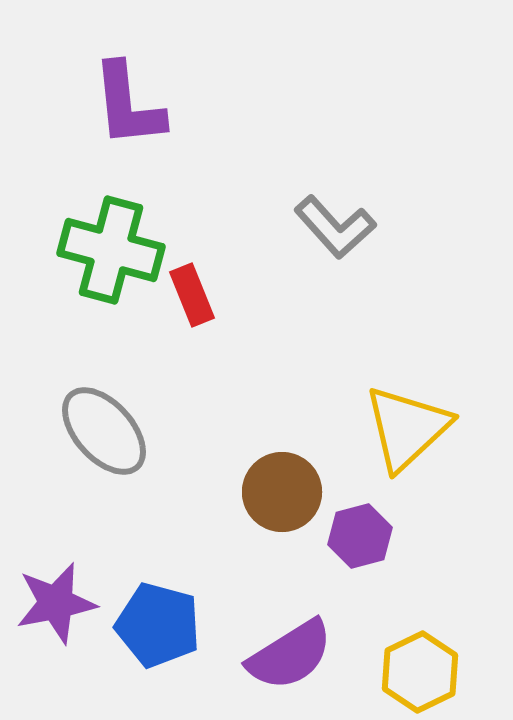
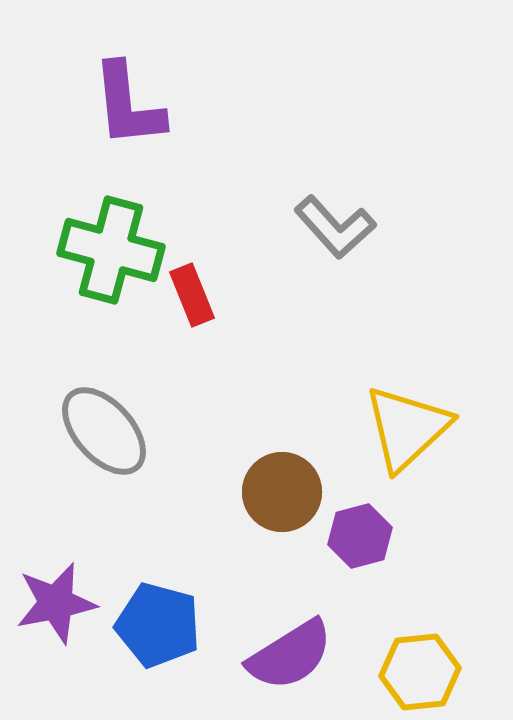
yellow hexagon: rotated 20 degrees clockwise
